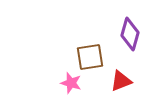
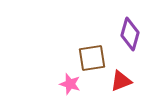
brown square: moved 2 px right, 1 px down
pink star: moved 1 px left, 1 px down
